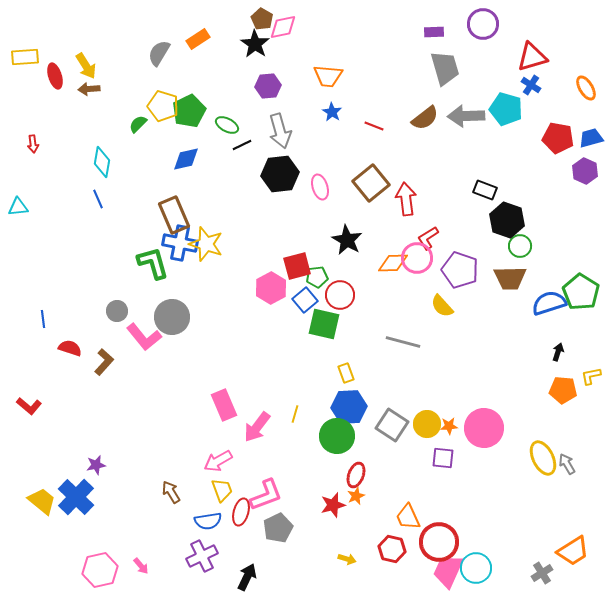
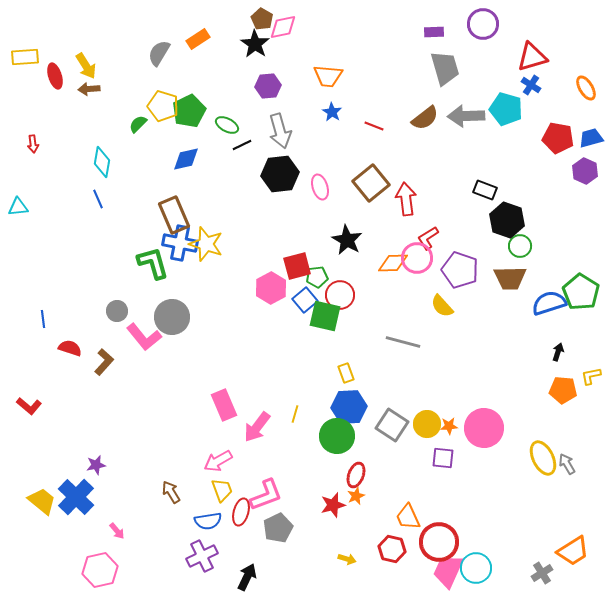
green square at (324, 324): moved 1 px right, 8 px up
pink arrow at (141, 566): moved 24 px left, 35 px up
